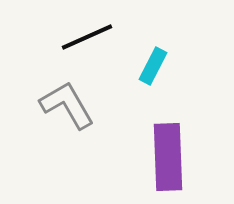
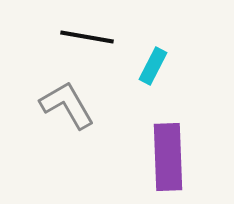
black line: rotated 34 degrees clockwise
